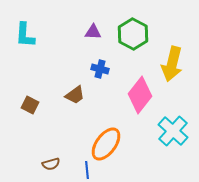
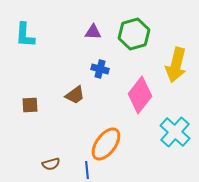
green hexagon: moved 1 px right; rotated 16 degrees clockwise
yellow arrow: moved 4 px right, 1 px down
brown square: rotated 30 degrees counterclockwise
cyan cross: moved 2 px right, 1 px down
